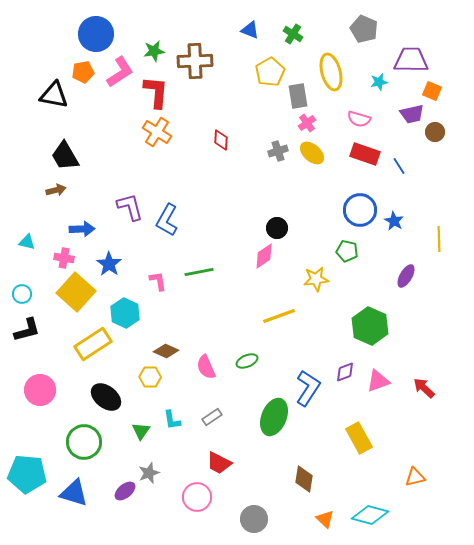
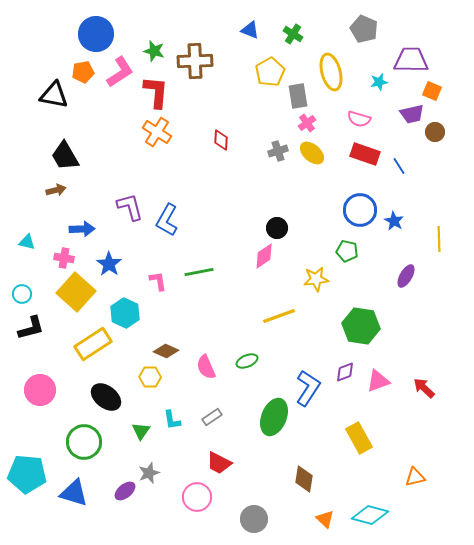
green star at (154, 51): rotated 25 degrees clockwise
green hexagon at (370, 326): moved 9 px left; rotated 15 degrees counterclockwise
black L-shape at (27, 330): moved 4 px right, 2 px up
